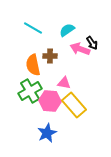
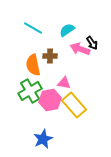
pink hexagon: moved 1 px up; rotated 15 degrees counterclockwise
blue star: moved 4 px left, 6 px down
